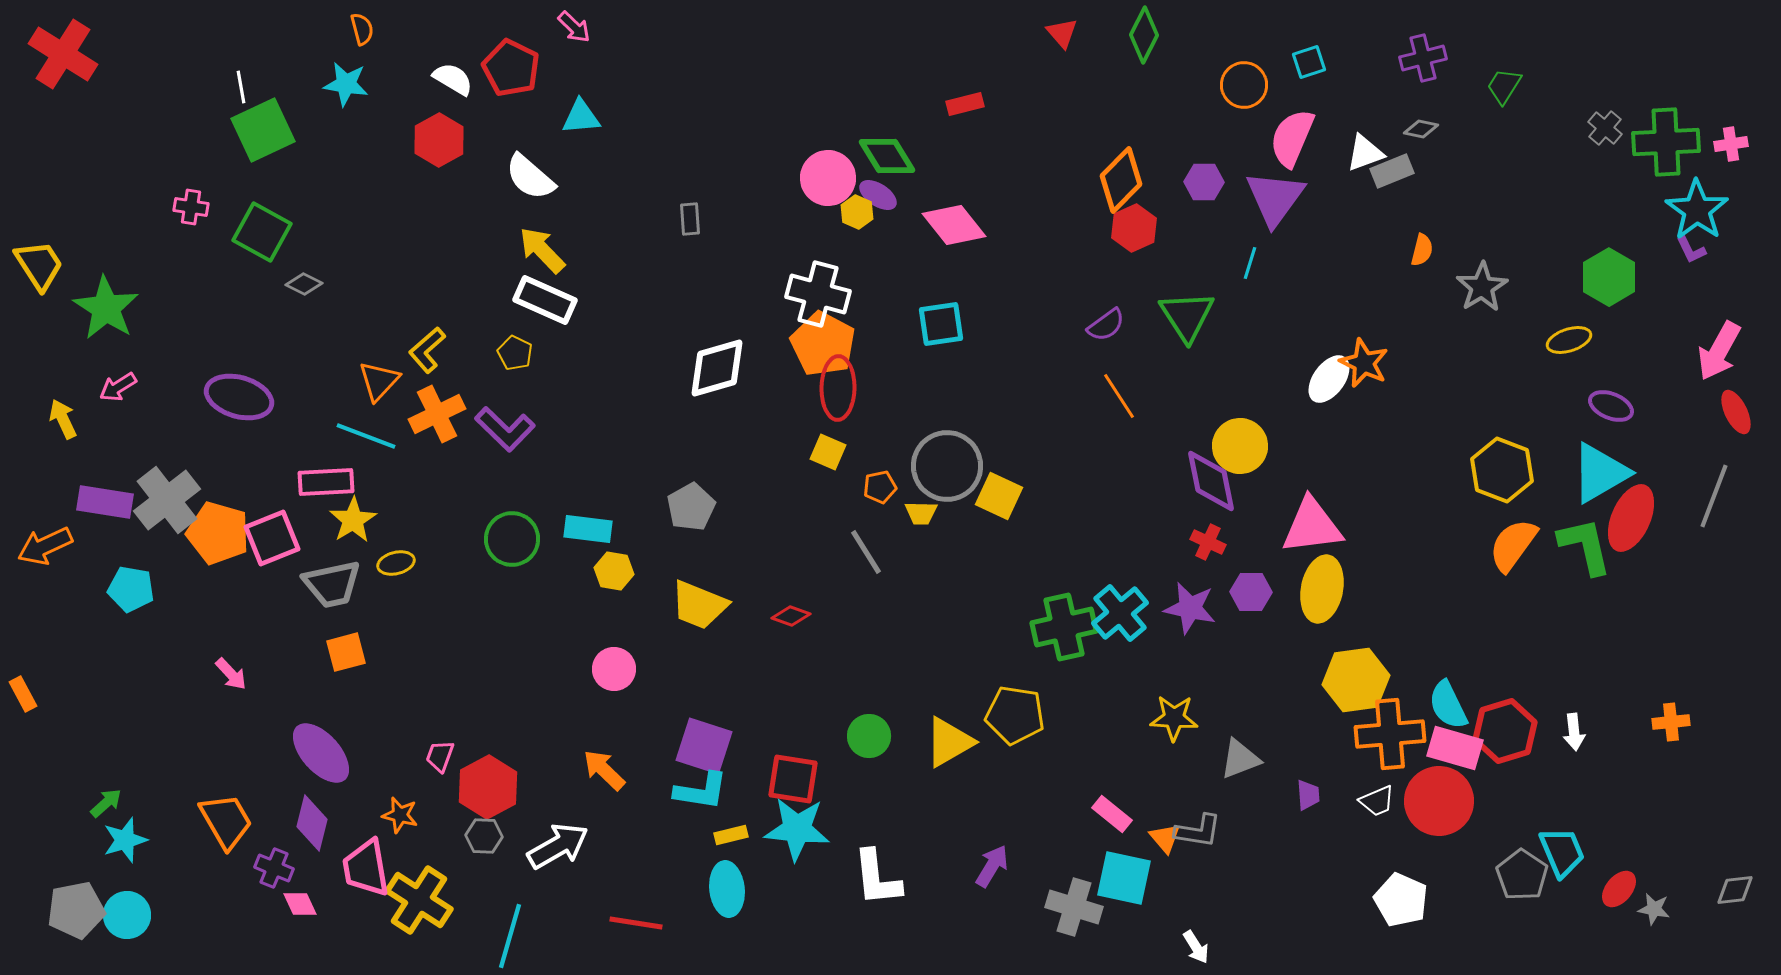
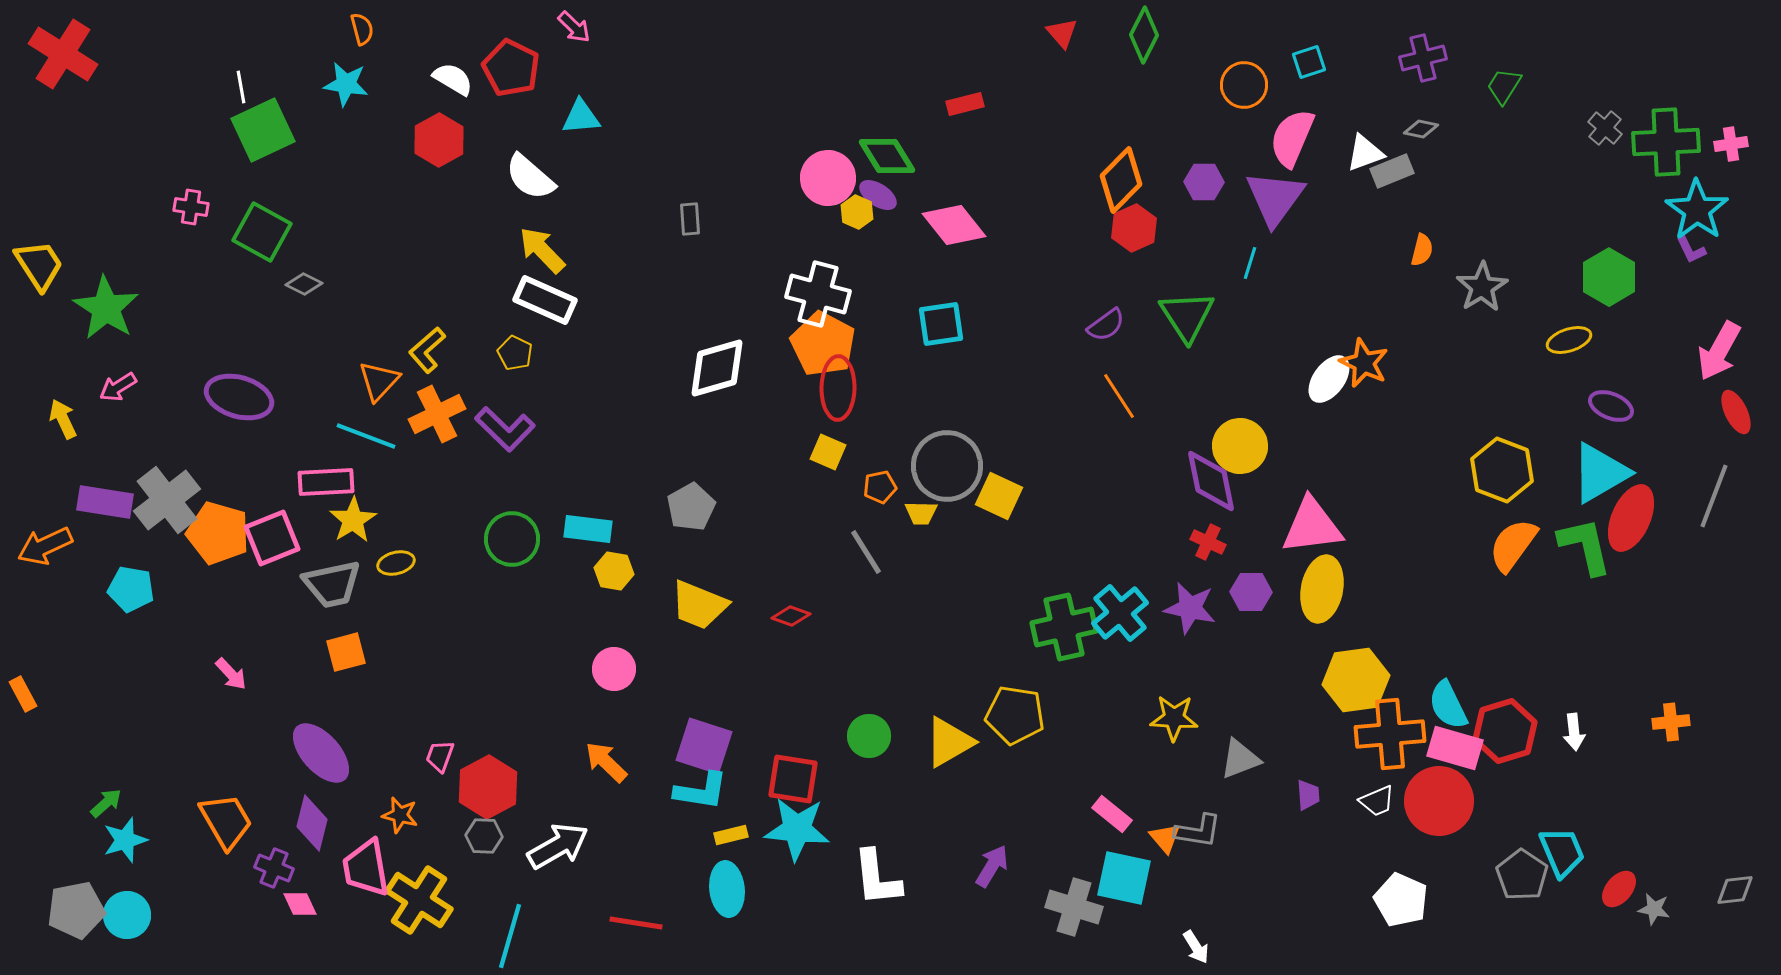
orange arrow at (604, 770): moved 2 px right, 8 px up
